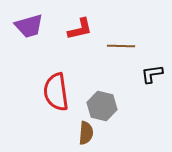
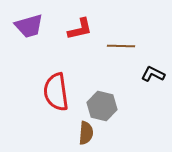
black L-shape: moved 1 px right; rotated 35 degrees clockwise
